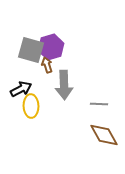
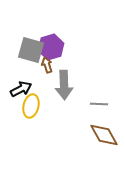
yellow ellipse: rotated 15 degrees clockwise
